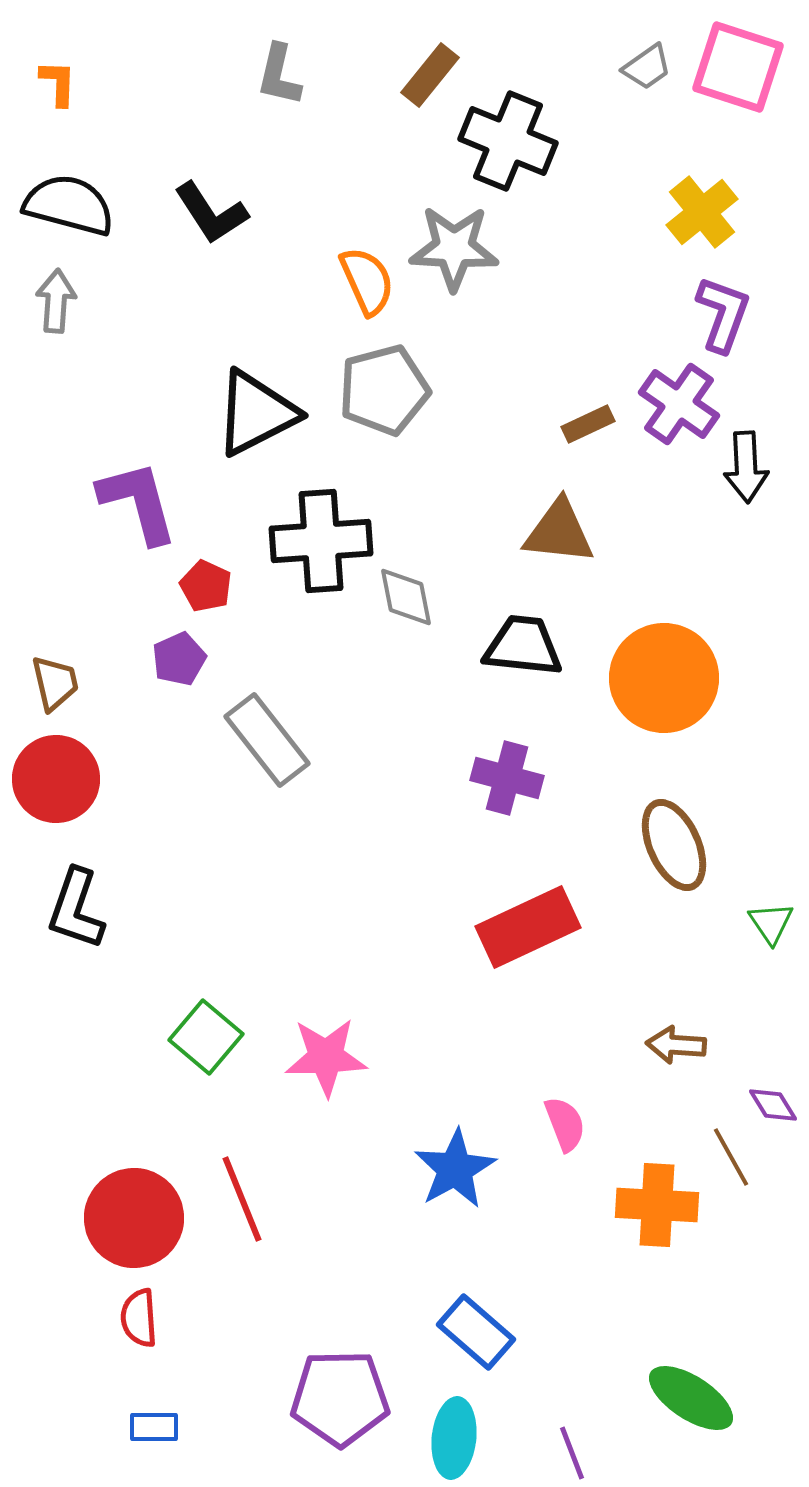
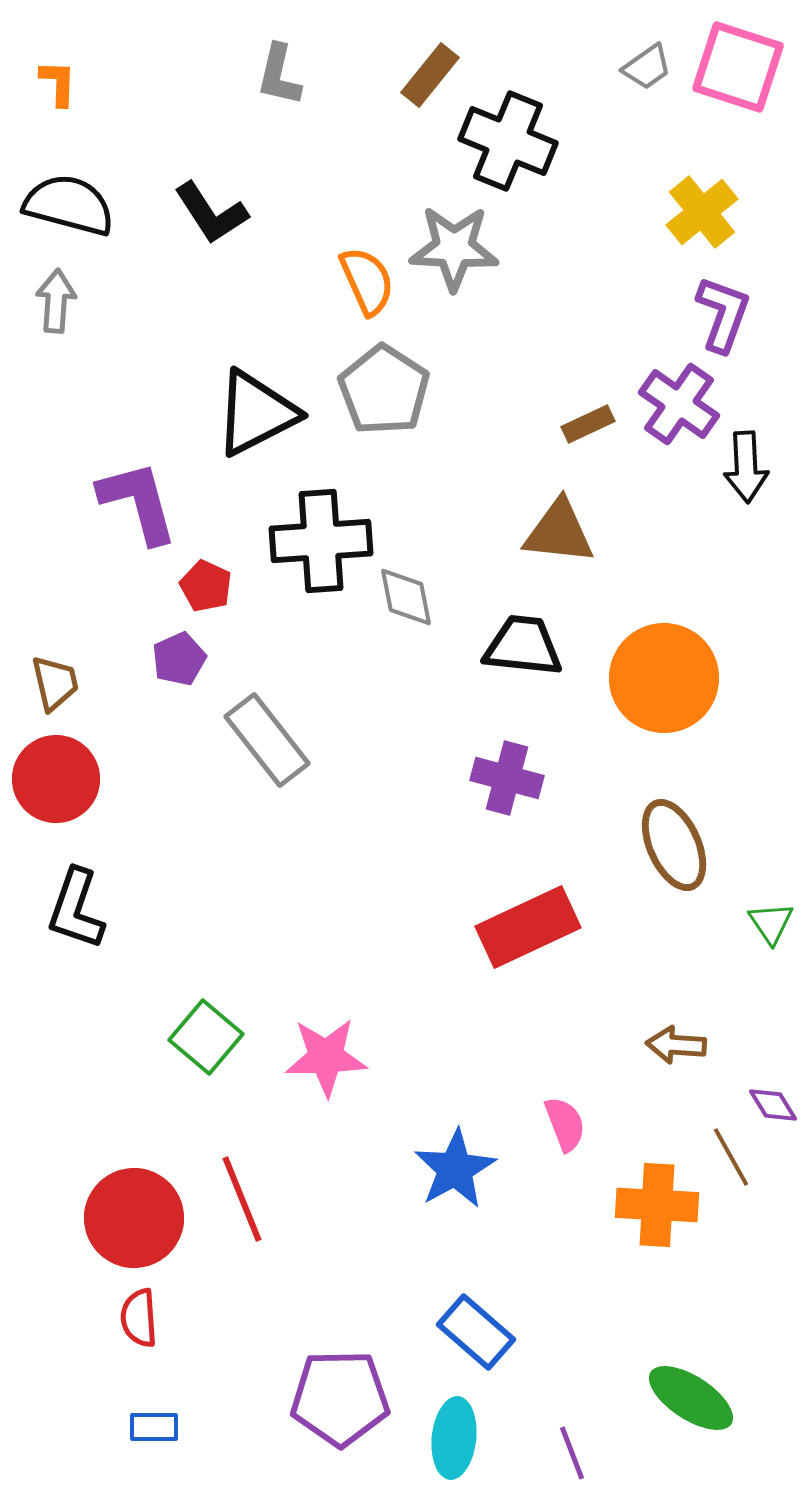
gray pentagon at (384, 390): rotated 24 degrees counterclockwise
